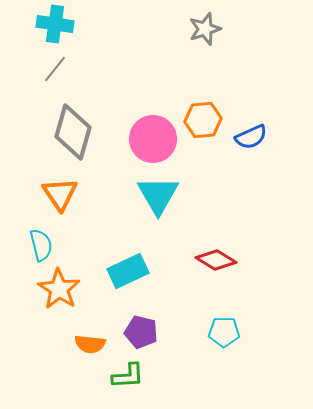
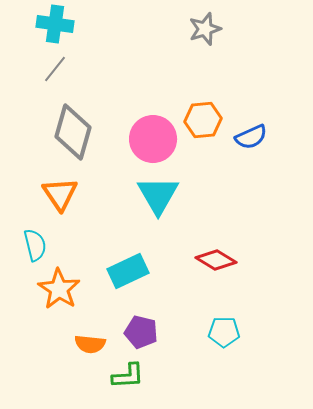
cyan semicircle: moved 6 px left
